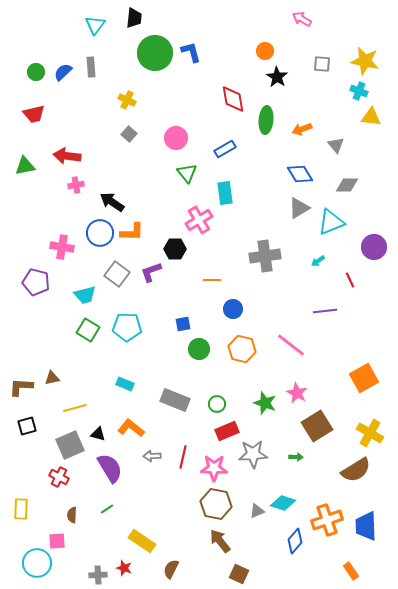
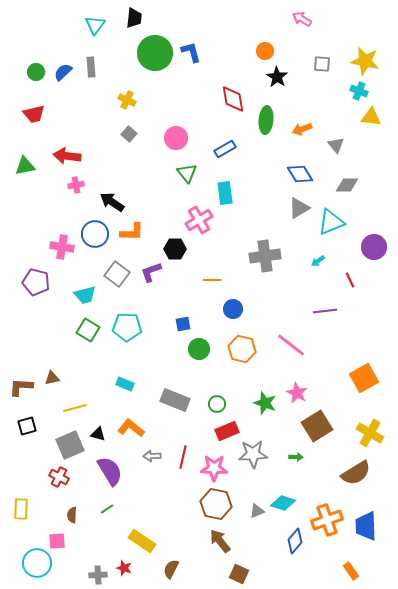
blue circle at (100, 233): moved 5 px left, 1 px down
purple semicircle at (110, 468): moved 3 px down
brown semicircle at (356, 470): moved 3 px down
